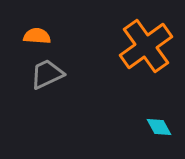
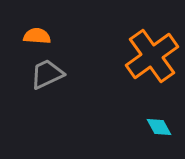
orange cross: moved 6 px right, 10 px down
